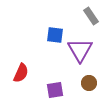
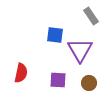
red semicircle: rotated 12 degrees counterclockwise
purple square: moved 3 px right, 10 px up; rotated 12 degrees clockwise
